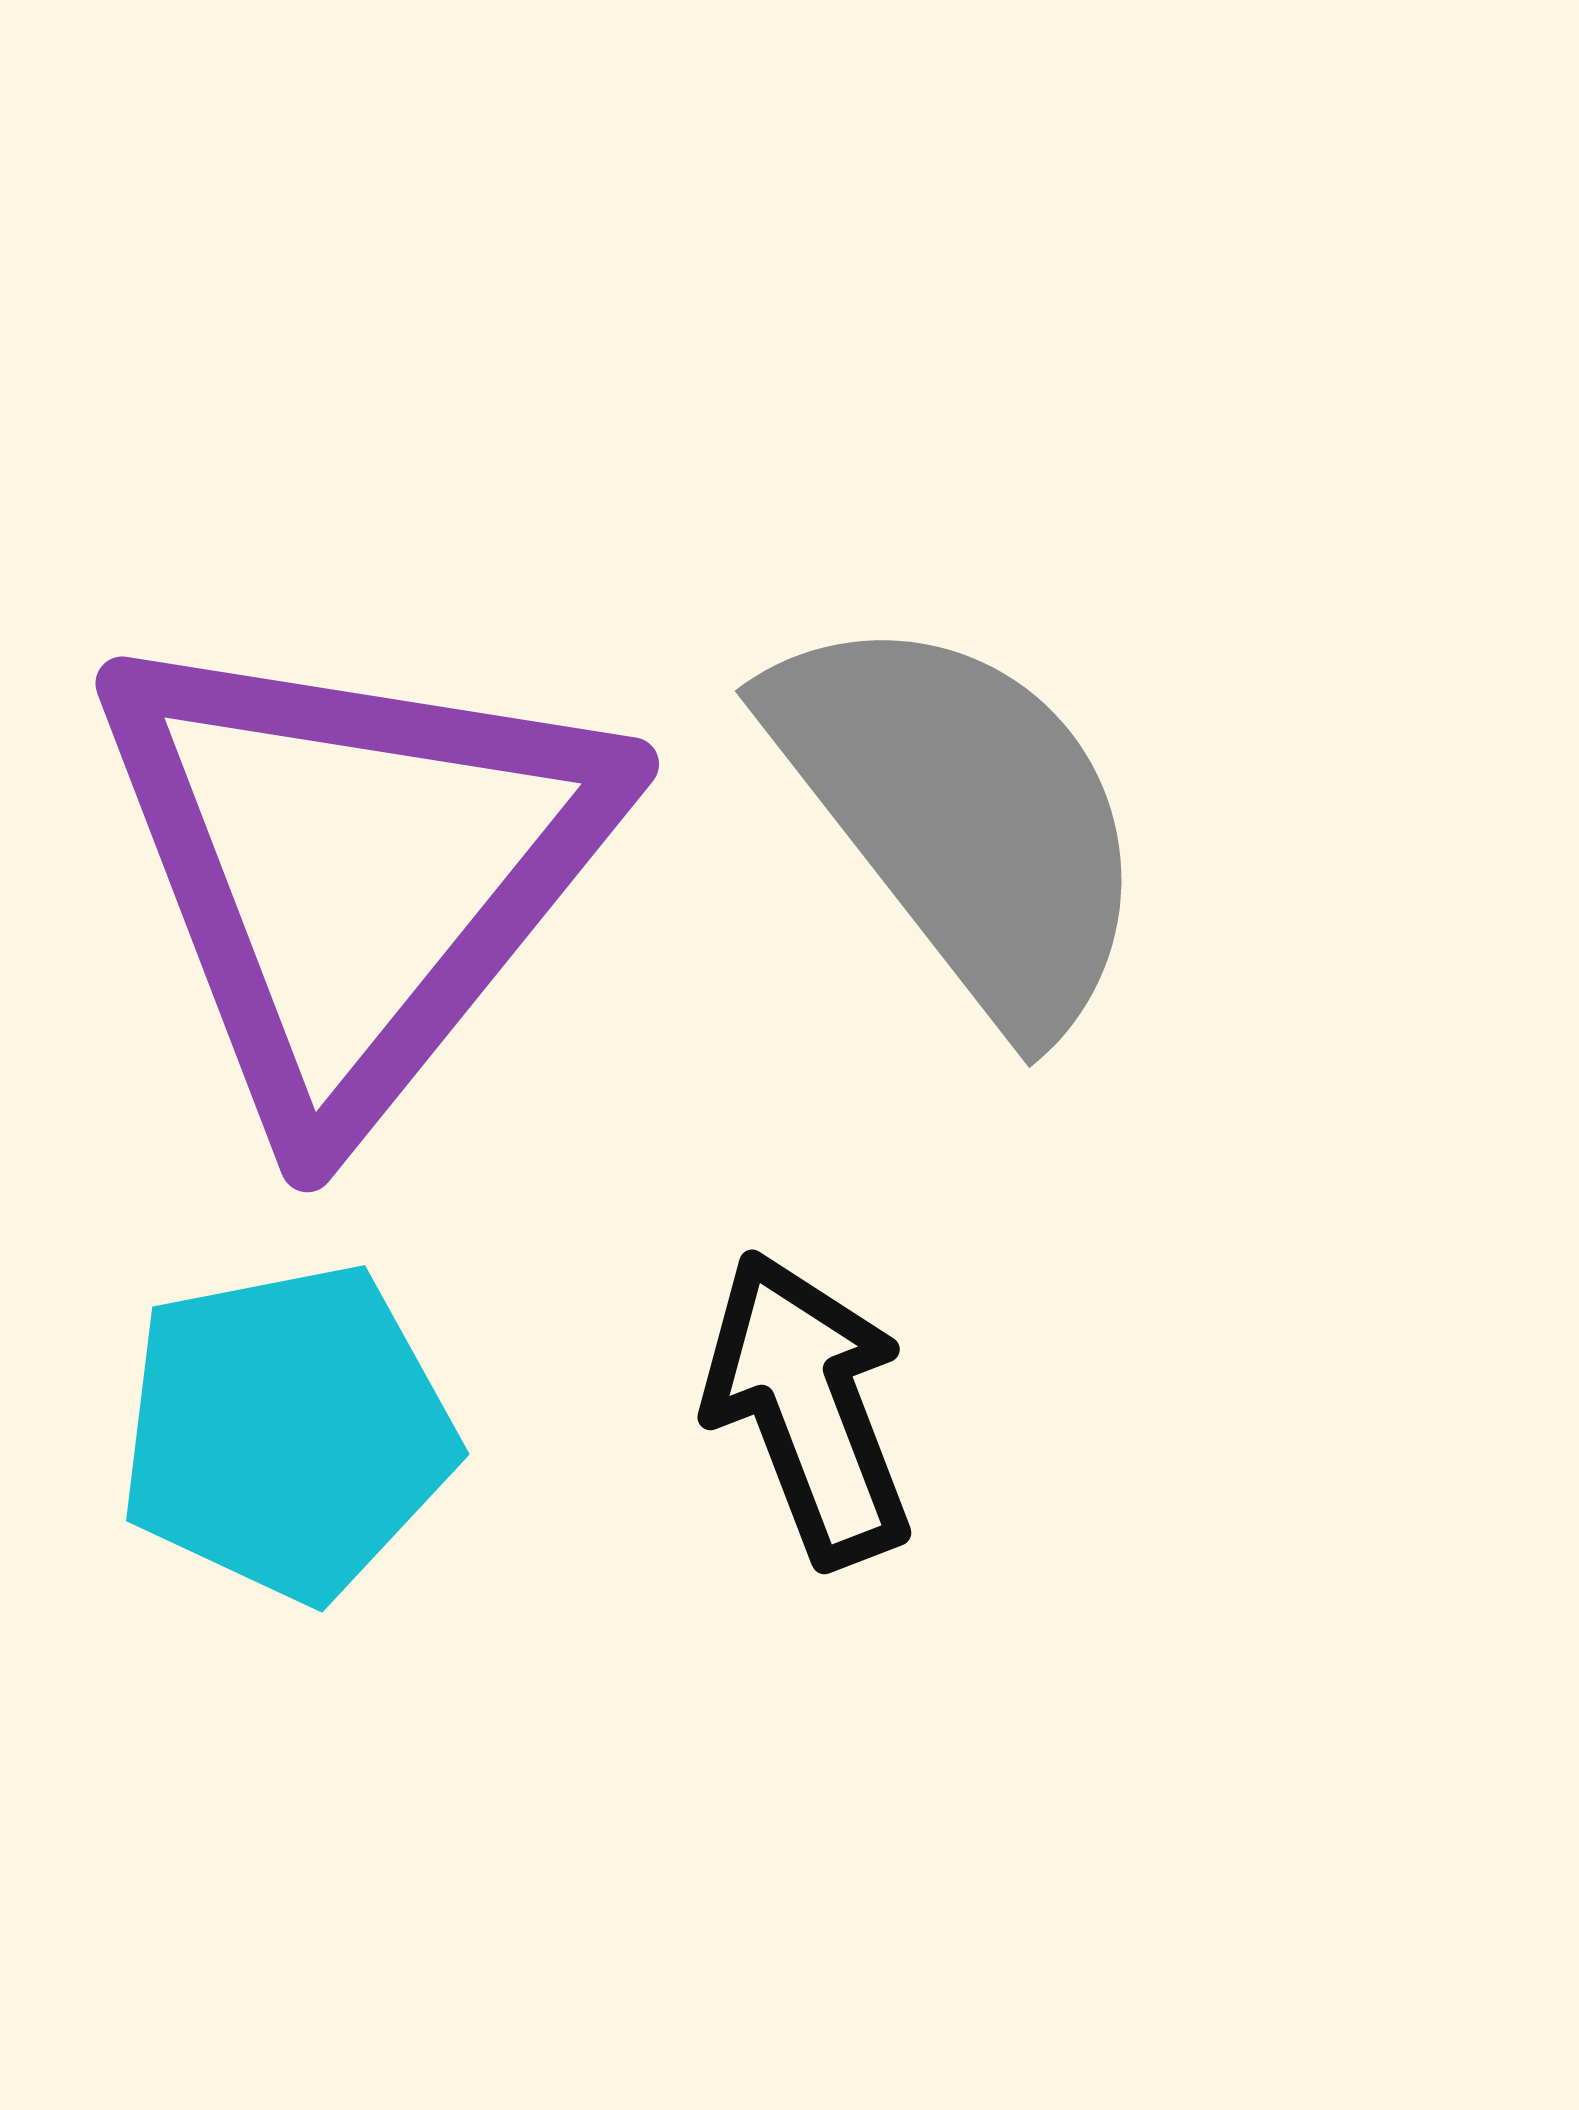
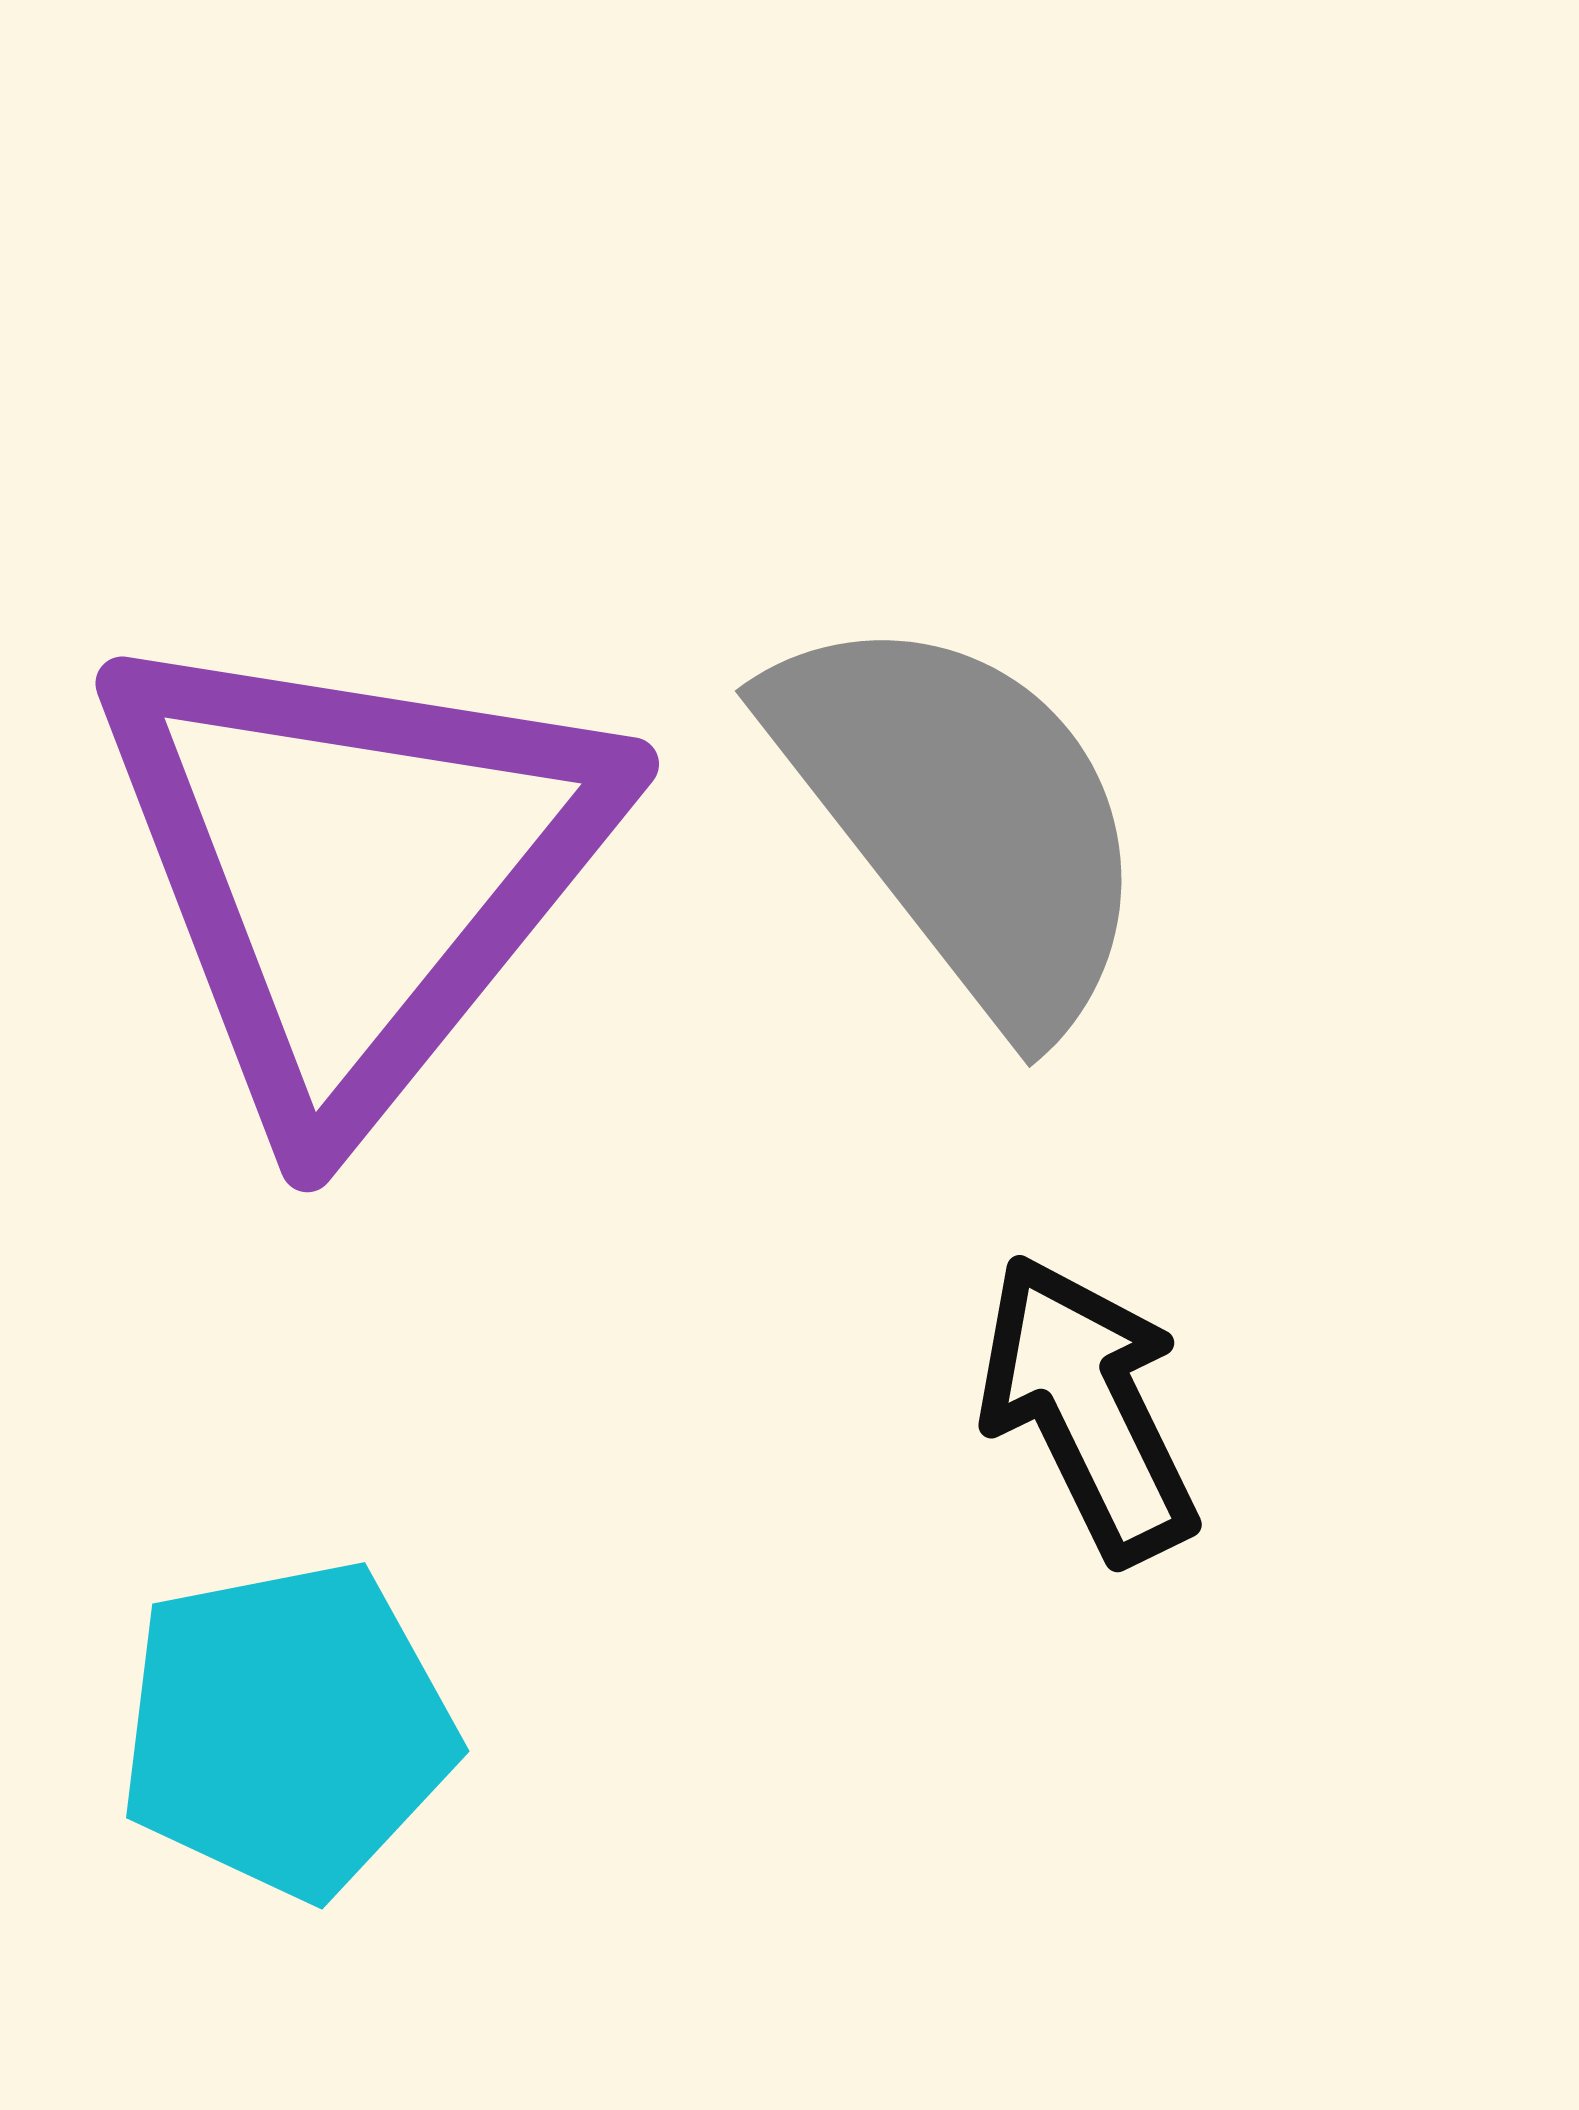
black arrow: moved 280 px right; rotated 5 degrees counterclockwise
cyan pentagon: moved 297 px down
